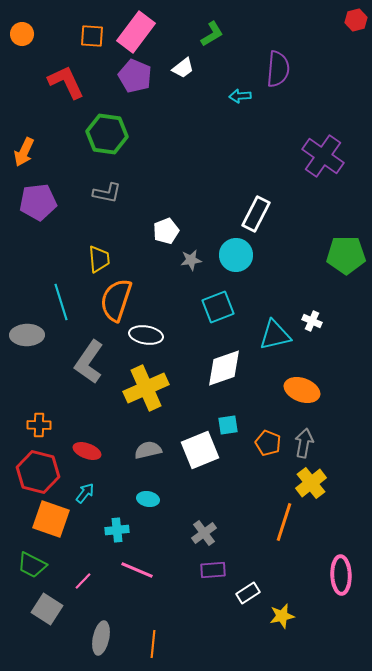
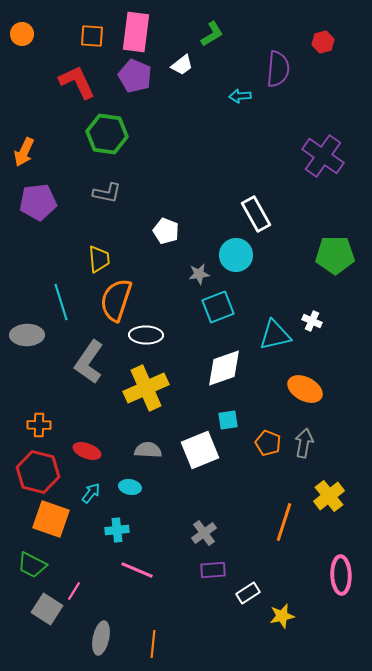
red hexagon at (356, 20): moved 33 px left, 22 px down
pink rectangle at (136, 32): rotated 30 degrees counterclockwise
white trapezoid at (183, 68): moved 1 px left, 3 px up
red L-shape at (66, 82): moved 11 px right
white rectangle at (256, 214): rotated 56 degrees counterclockwise
white pentagon at (166, 231): rotated 30 degrees counterclockwise
green pentagon at (346, 255): moved 11 px left
gray star at (191, 260): moved 8 px right, 14 px down
white ellipse at (146, 335): rotated 8 degrees counterclockwise
orange ellipse at (302, 390): moved 3 px right, 1 px up; rotated 8 degrees clockwise
cyan square at (228, 425): moved 5 px up
gray semicircle at (148, 450): rotated 16 degrees clockwise
yellow cross at (311, 483): moved 18 px right, 13 px down
cyan arrow at (85, 493): moved 6 px right
cyan ellipse at (148, 499): moved 18 px left, 12 px up
pink line at (83, 581): moved 9 px left, 10 px down; rotated 12 degrees counterclockwise
